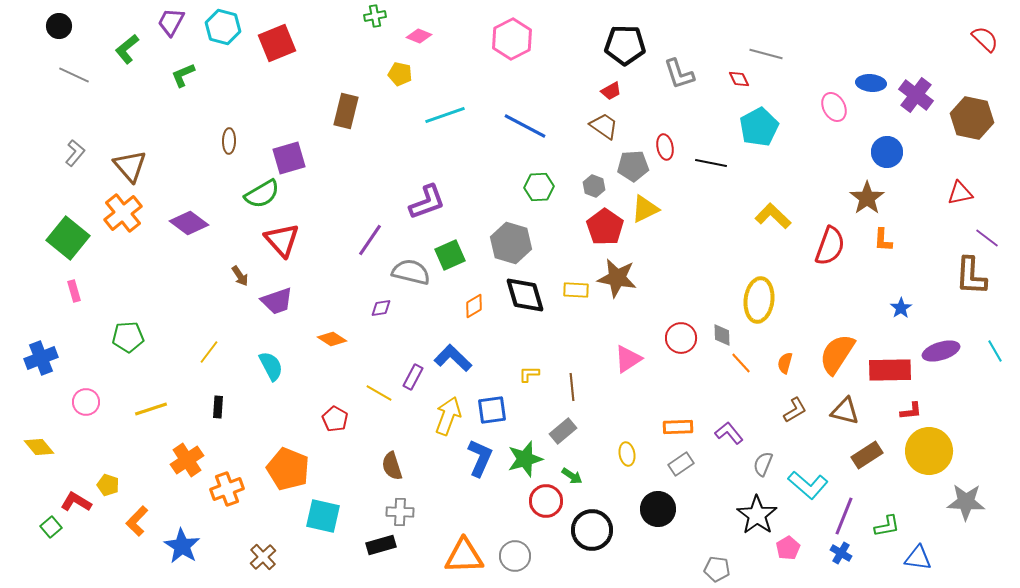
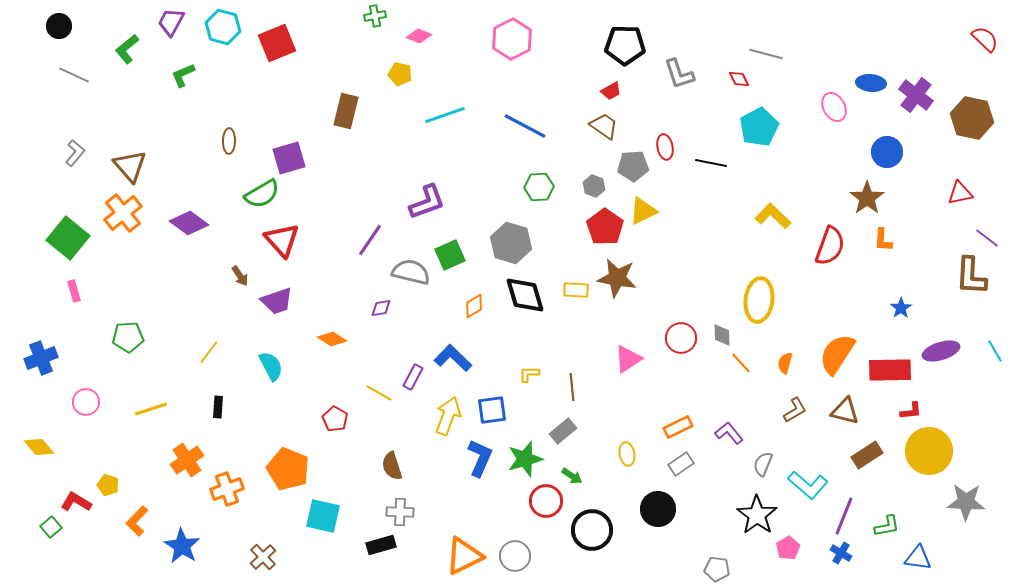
yellow triangle at (645, 209): moved 2 px left, 2 px down
orange rectangle at (678, 427): rotated 24 degrees counterclockwise
orange triangle at (464, 556): rotated 24 degrees counterclockwise
